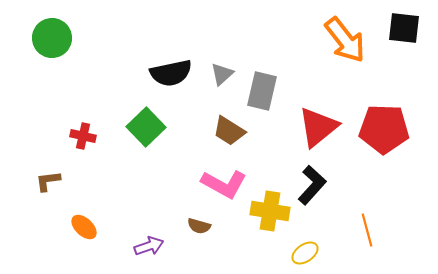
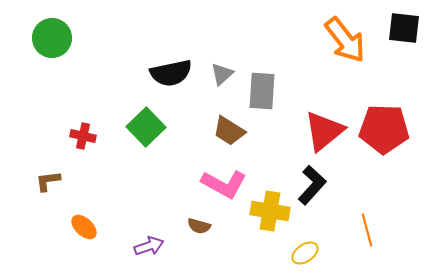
gray rectangle: rotated 9 degrees counterclockwise
red triangle: moved 6 px right, 4 px down
